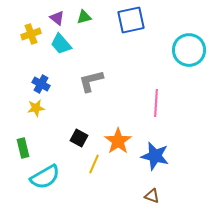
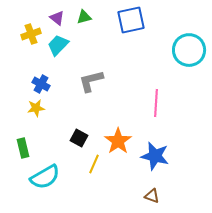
cyan trapezoid: moved 3 px left, 1 px down; rotated 85 degrees clockwise
